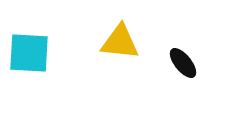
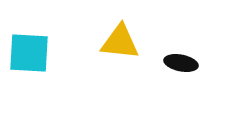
black ellipse: moved 2 px left; rotated 40 degrees counterclockwise
